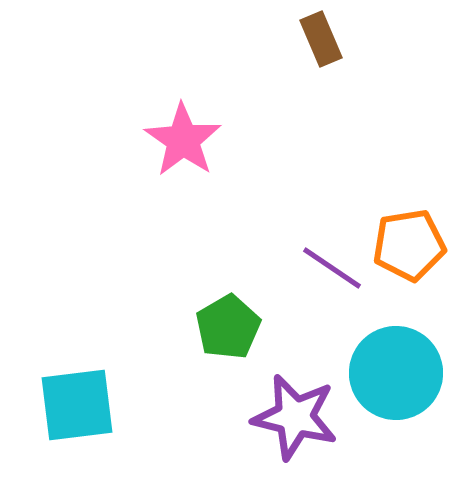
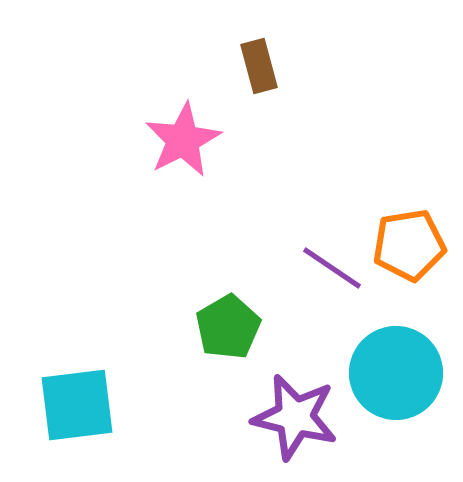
brown rectangle: moved 62 px left, 27 px down; rotated 8 degrees clockwise
pink star: rotated 10 degrees clockwise
